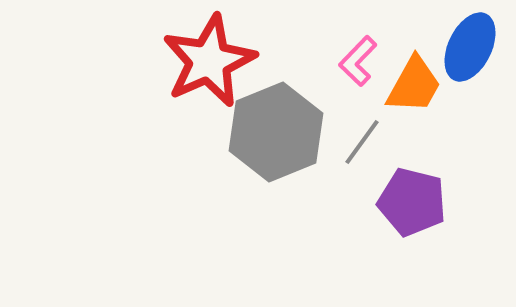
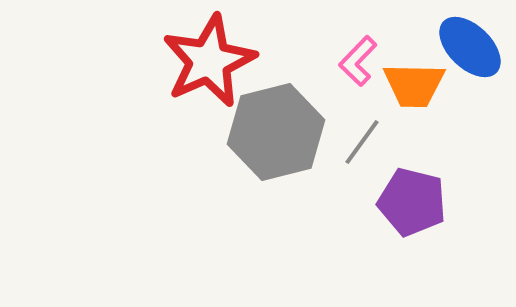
blue ellipse: rotated 72 degrees counterclockwise
orange trapezoid: rotated 62 degrees clockwise
gray hexagon: rotated 8 degrees clockwise
